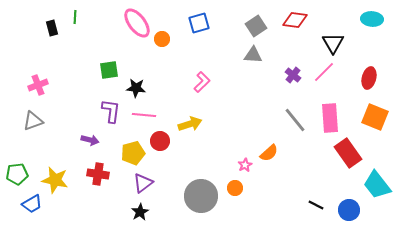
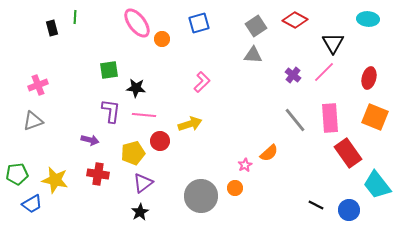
cyan ellipse at (372, 19): moved 4 px left
red diamond at (295, 20): rotated 20 degrees clockwise
